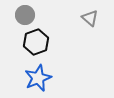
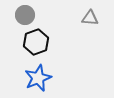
gray triangle: rotated 36 degrees counterclockwise
